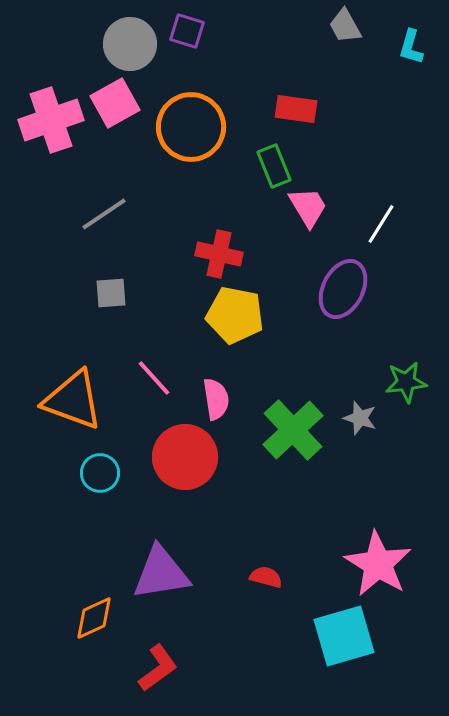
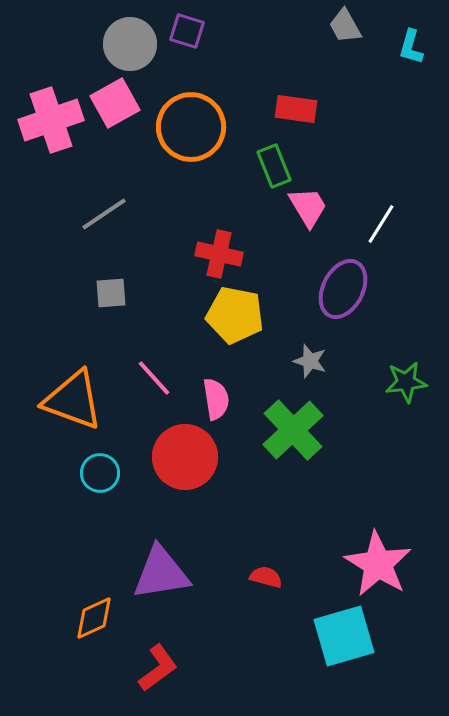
gray star: moved 50 px left, 57 px up
